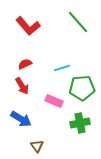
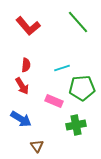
red semicircle: moved 1 px right, 1 px down; rotated 120 degrees clockwise
green cross: moved 4 px left, 2 px down
